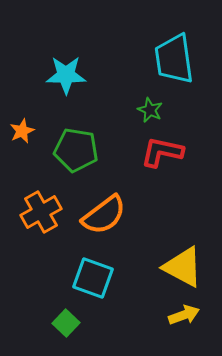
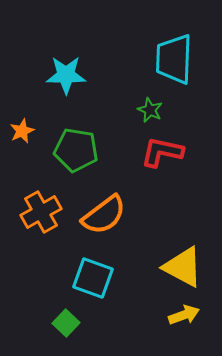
cyan trapezoid: rotated 10 degrees clockwise
